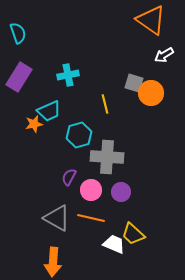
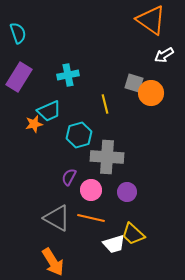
purple circle: moved 6 px right
white trapezoid: rotated 140 degrees clockwise
orange arrow: rotated 36 degrees counterclockwise
